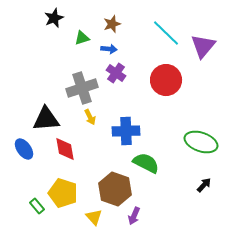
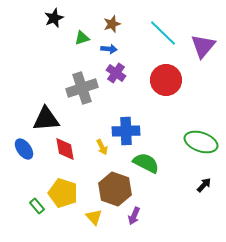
cyan line: moved 3 px left
yellow arrow: moved 12 px right, 30 px down
